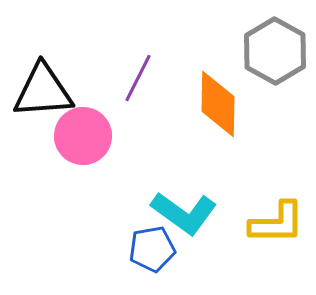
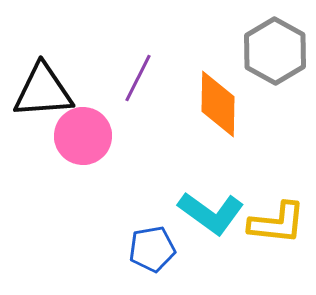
cyan L-shape: moved 27 px right
yellow L-shape: rotated 6 degrees clockwise
